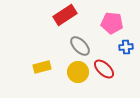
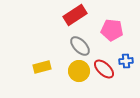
red rectangle: moved 10 px right
pink pentagon: moved 7 px down
blue cross: moved 14 px down
yellow circle: moved 1 px right, 1 px up
